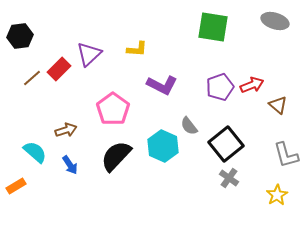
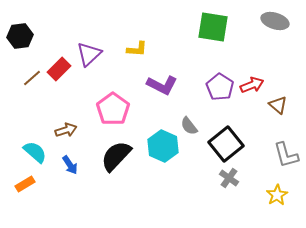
purple pentagon: rotated 20 degrees counterclockwise
orange rectangle: moved 9 px right, 2 px up
